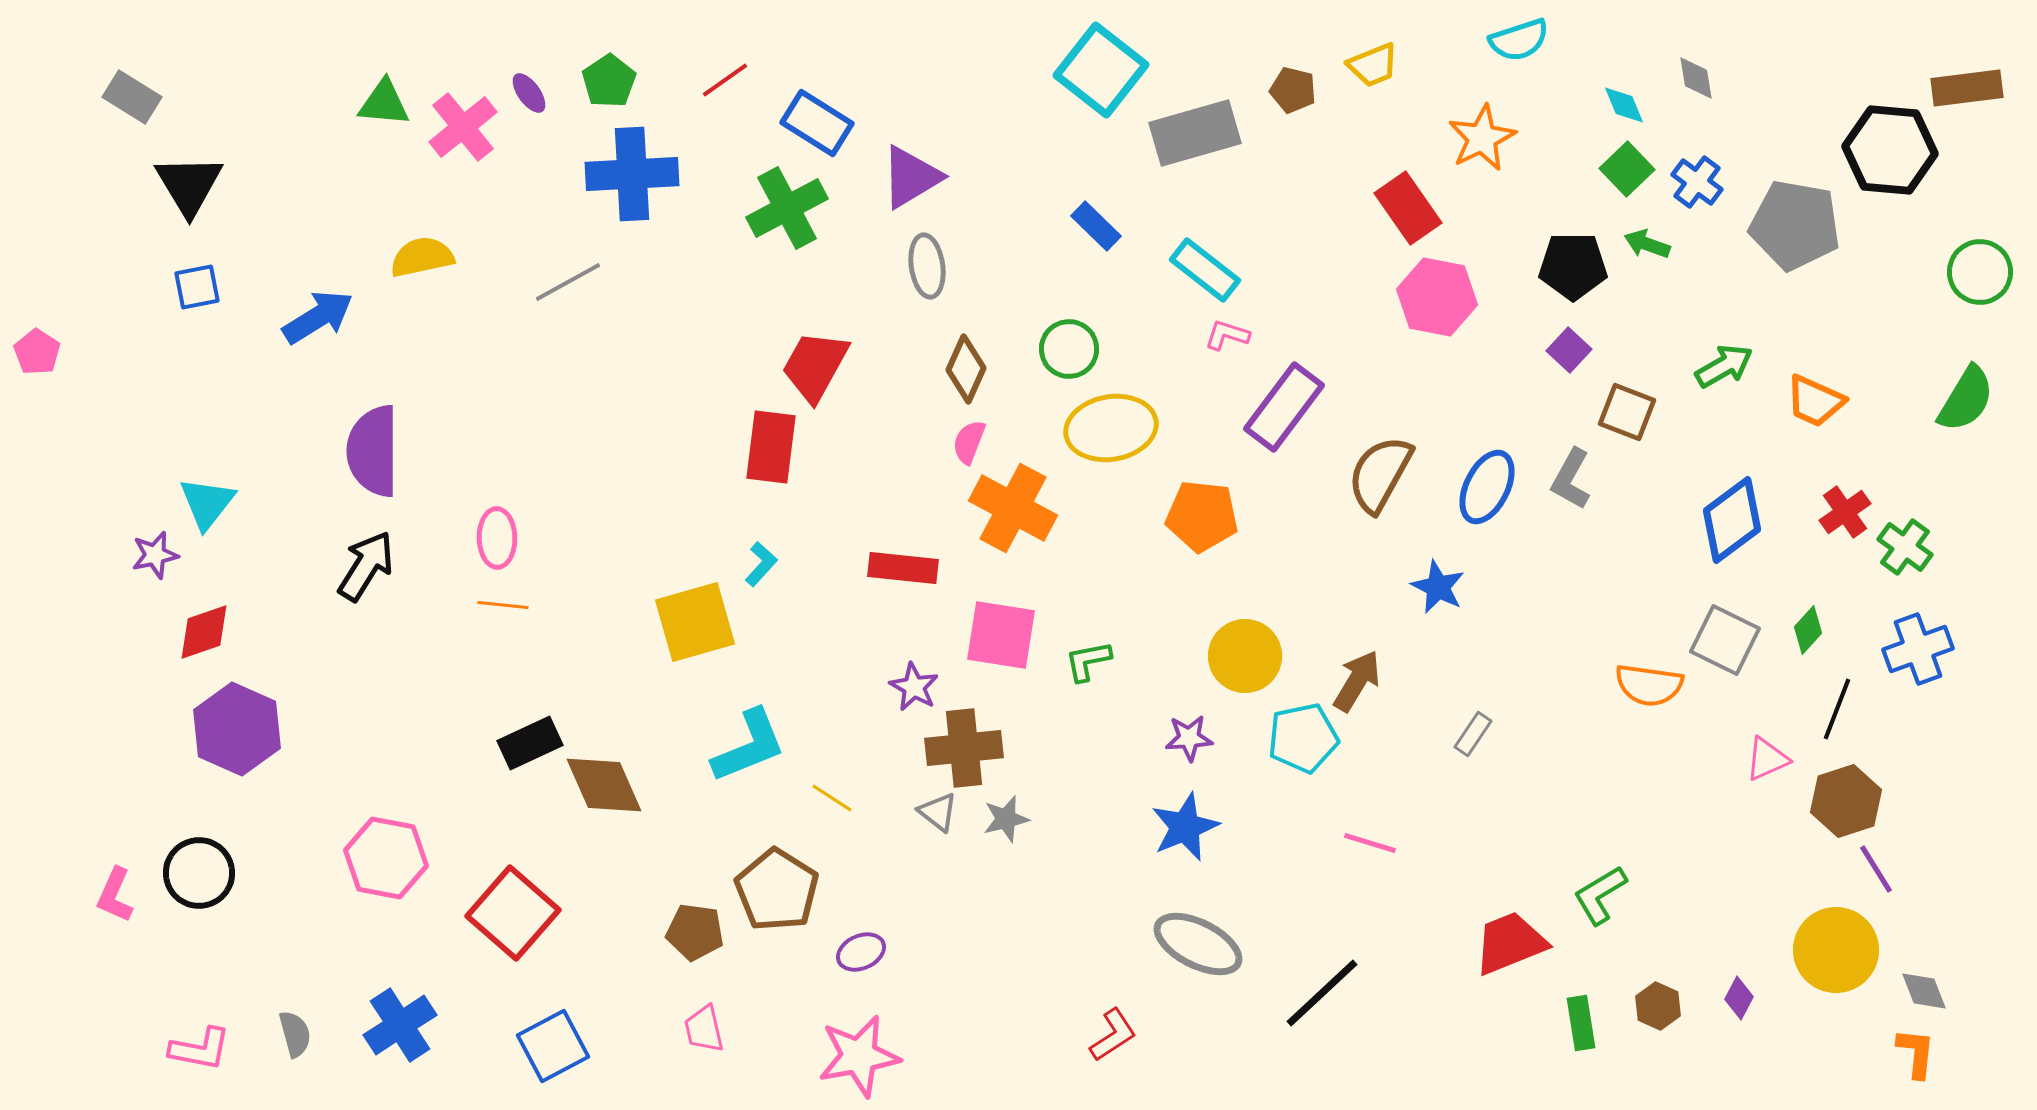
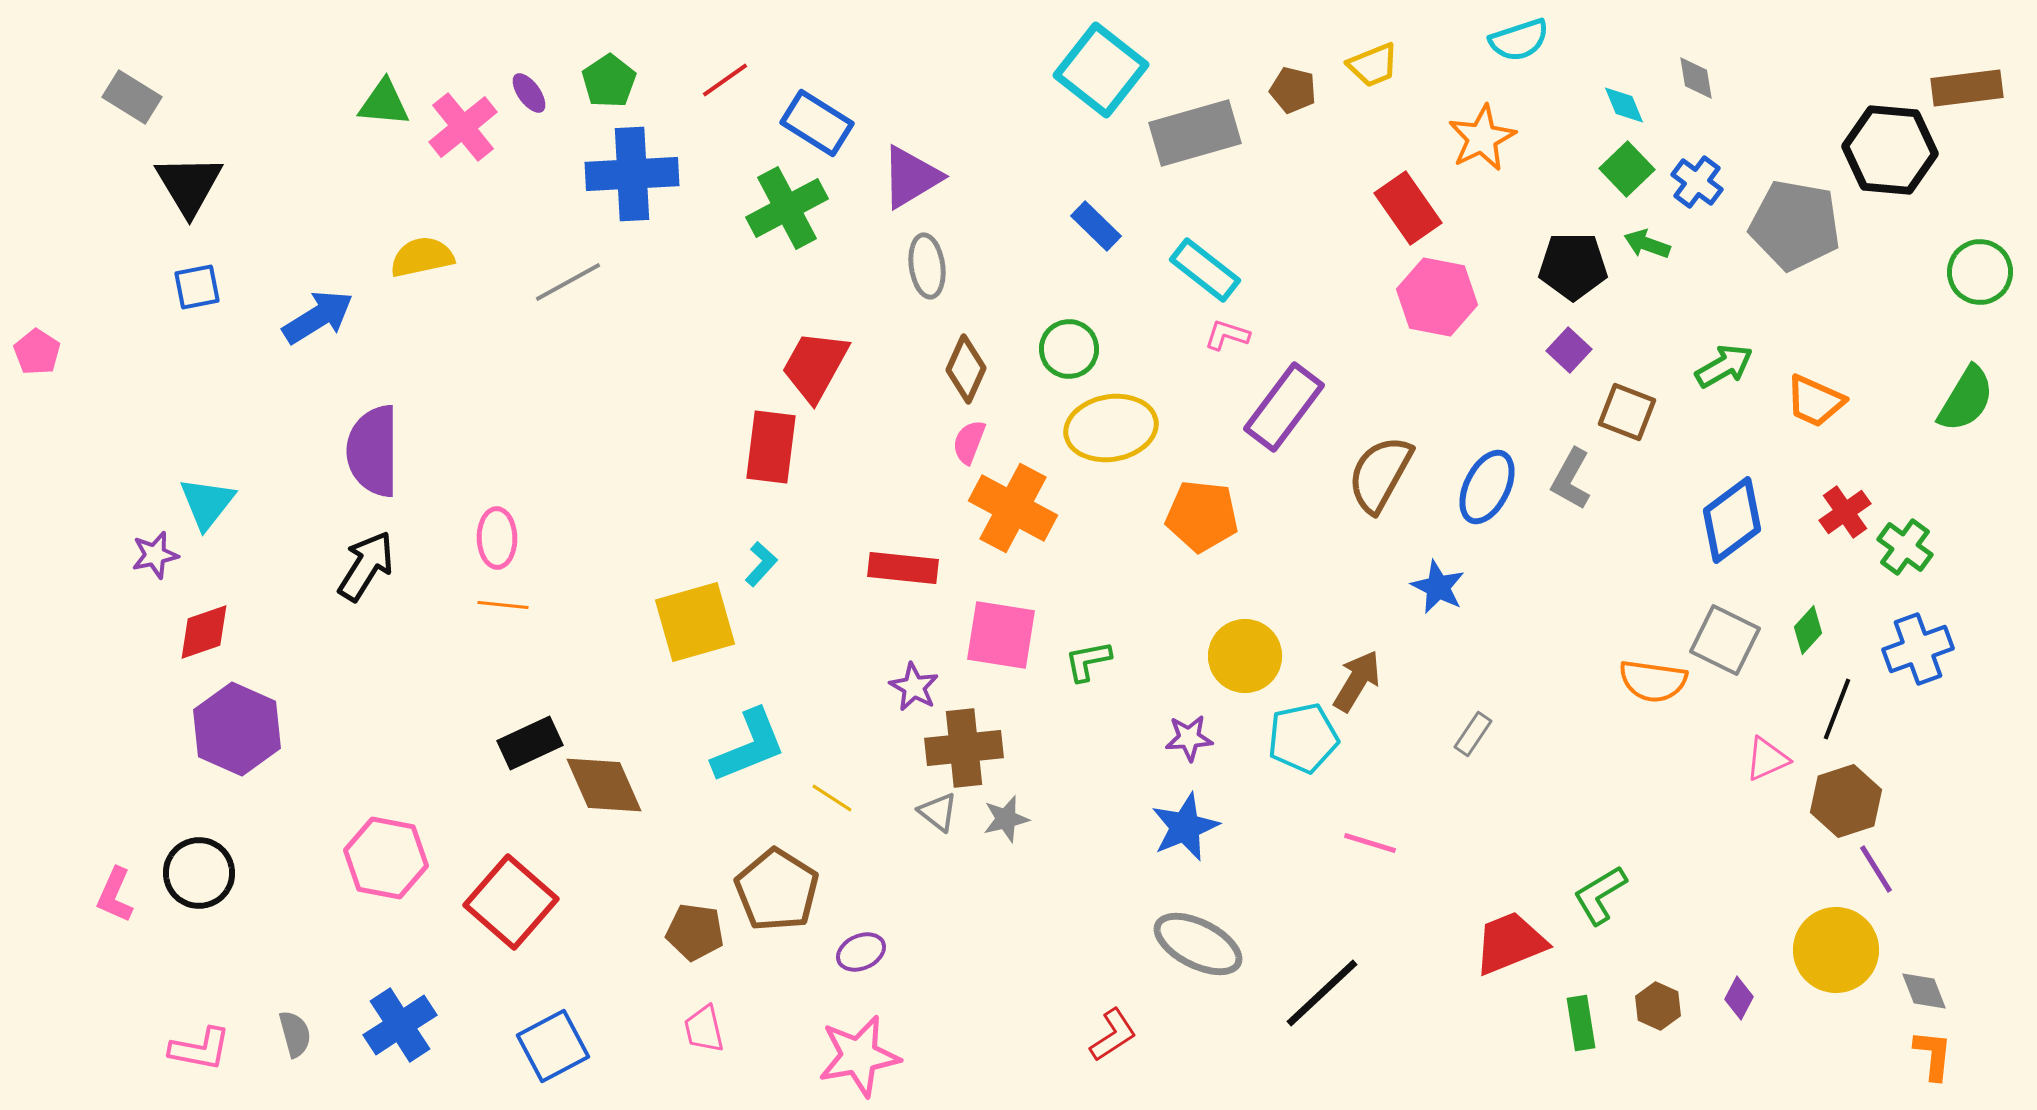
orange semicircle at (1649, 685): moved 4 px right, 4 px up
red square at (513, 913): moved 2 px left, 11 px up
orange L-shape at (1916, 1053): moved 17 px right, 2 px down
